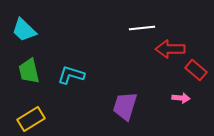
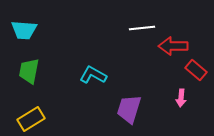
cyan trapezoid: rotated 40 degrees counterclockwise
red arrow: moved 3 px right, 3 px up
green trapezoid: rotated 24 degrees clockwise
cyan L-shape: moved 22 px right; rotated 12 degrees clockwise
pink arrow: rotated 90 degrees clockwise
purple trapezoid: moved 4 px right, 3 px down
